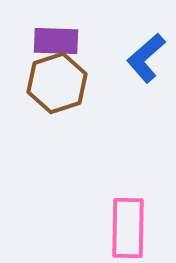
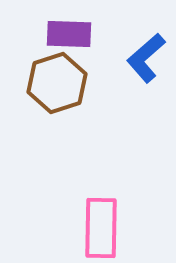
purple rectangle: moved 13 px right, 7 px up
pink rectangle: moved 27 px left
